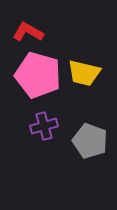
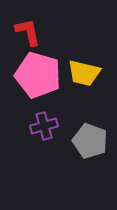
red L-shape: rotated 48 degrees clockwise
